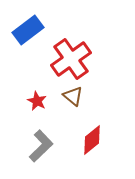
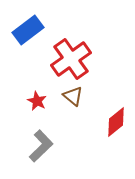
red diamond: moved 24 px right, 18 px up
